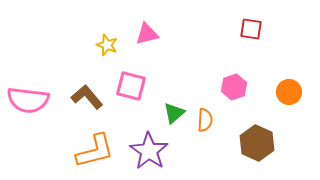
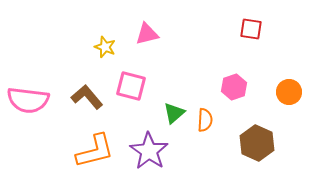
yellow star: moved 2 px left, 2 px down
